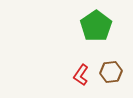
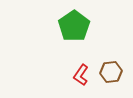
green pentagon: moved 22 px left
